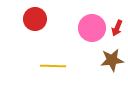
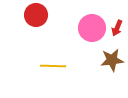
red circle: moved 1 px right, 4 px up
